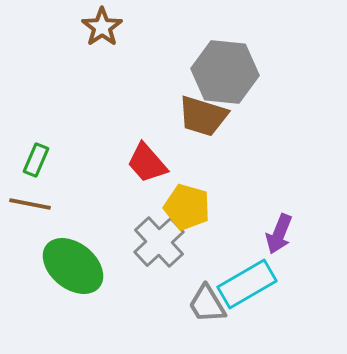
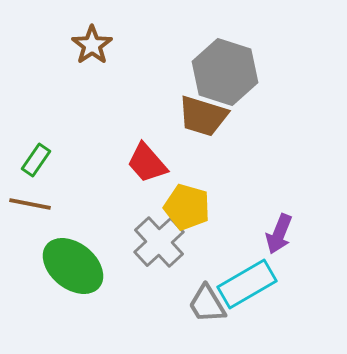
brown star: moved 10 px left, 18 px down
gray hexagon: rotated 12 degrees clockwise
green rectangle: rotated 12 degrees clockwise
